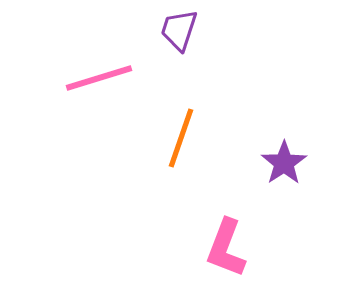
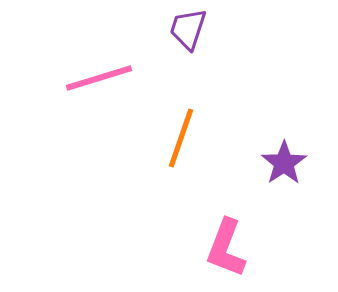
purple trapezoid: moved 9 px right, 1 px up
